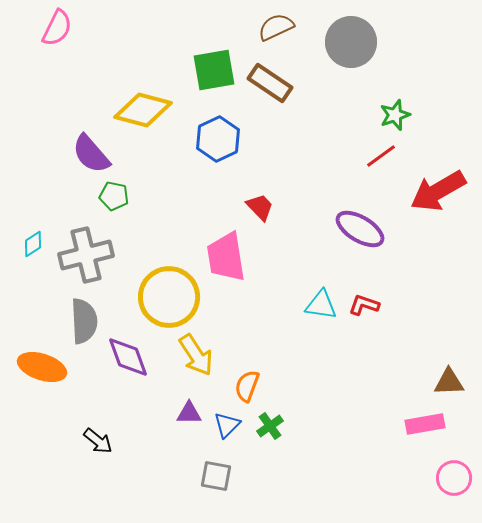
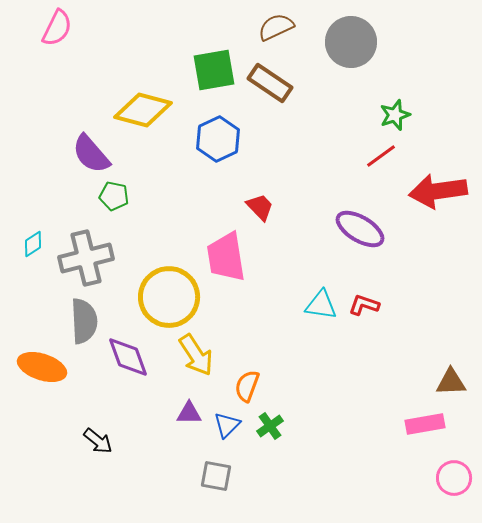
red arrow: rotated 22 degrees clockwise
gray cross: moved 3 px down
brown triangle: moved 2 px right
